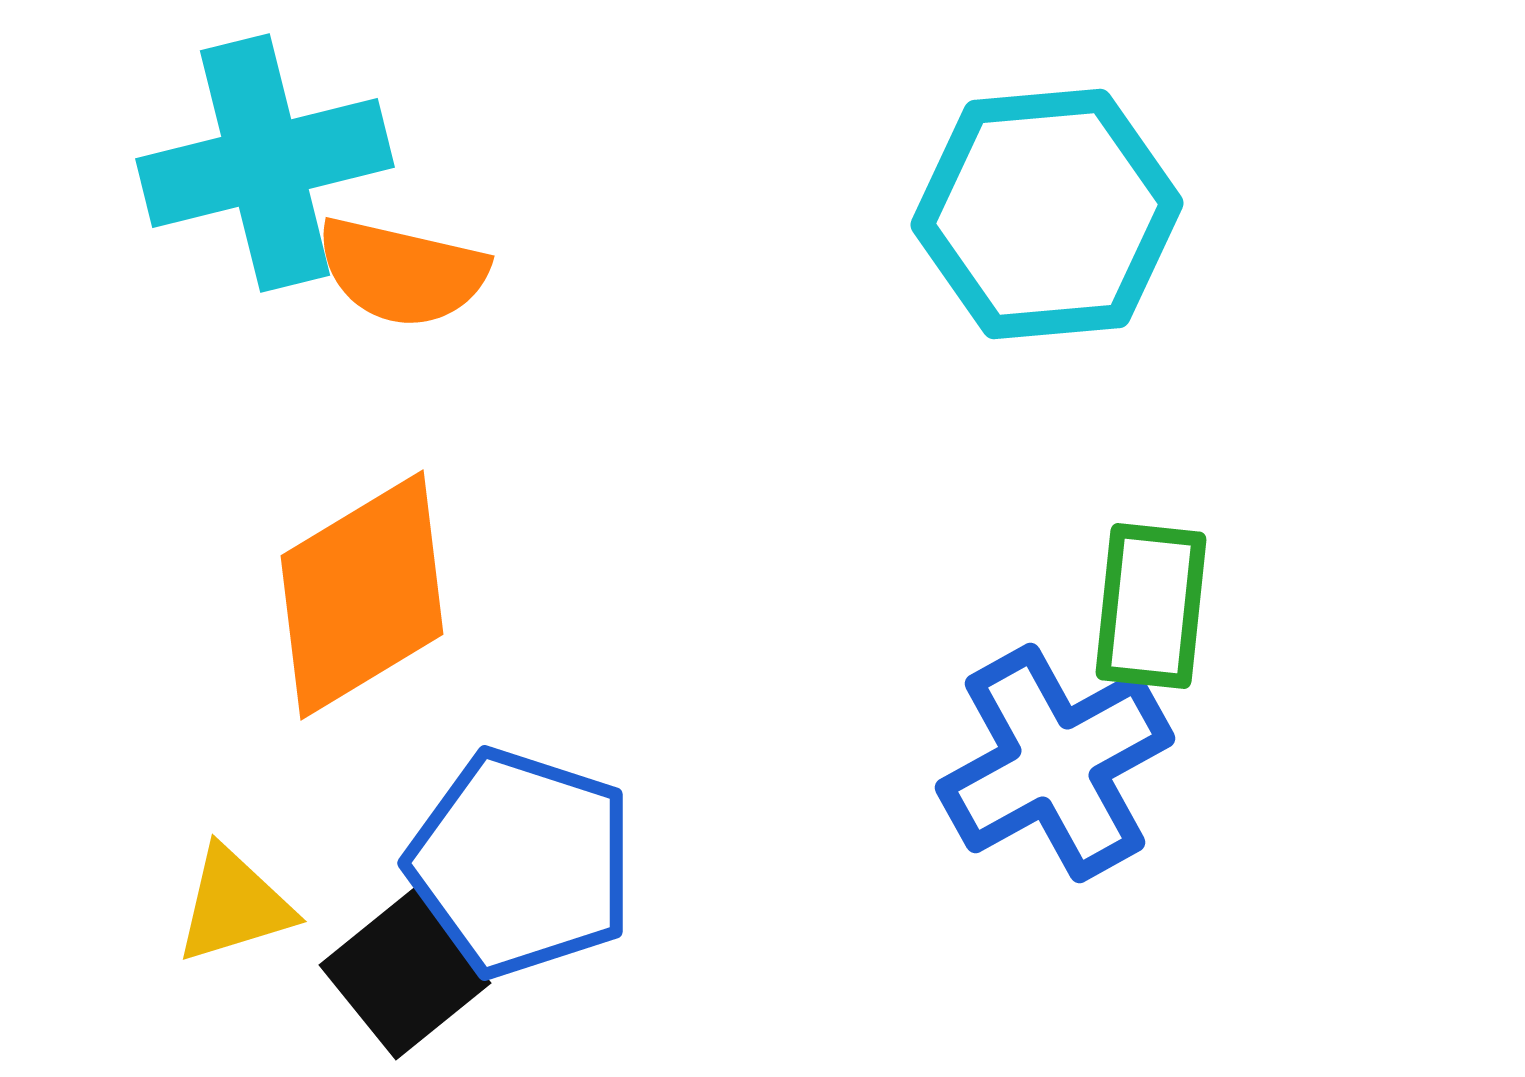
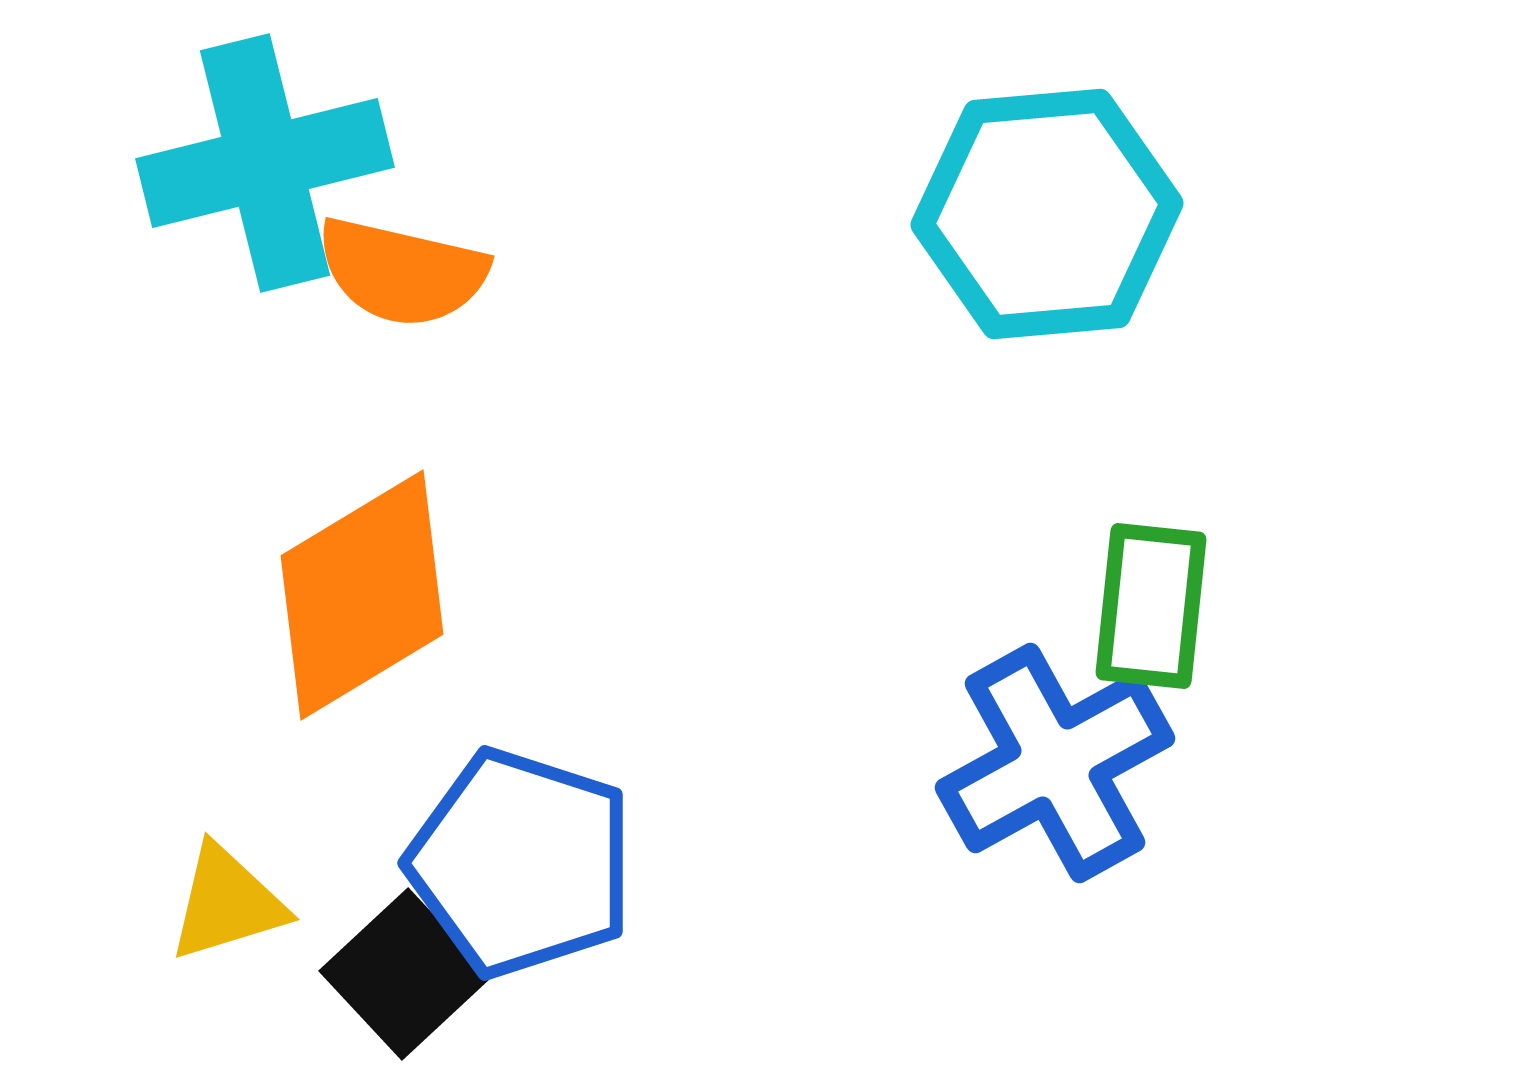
yellow triangle: moved 7 px left, 2 px up
black square: rotated 4 degrees counterclockwise
